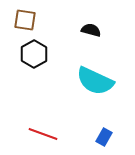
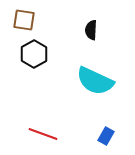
brown square: moved 1 px left
black semicircle: rotated 102 degrees counterclockwise
blue rectangle: moved 2 px right, 1 px up
